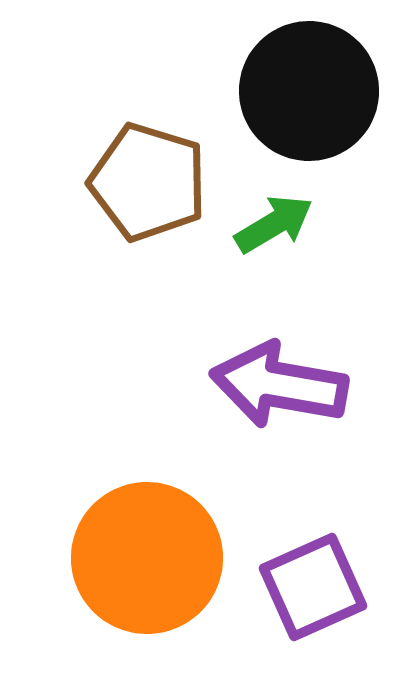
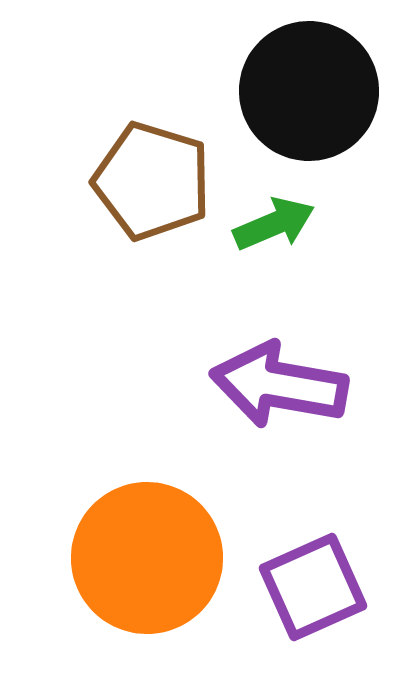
brown pentagon: moved 4 px right, 1 px up
green arrow: rotated 8 degrees clockwise
